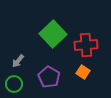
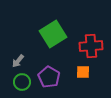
green square: rotated 12 degrees clockwise
red cross: moved 5 px right, 1 px down
orange square: rotated 32 degrees counterclockwise
green circle: moved 8 px right, 2 px up
